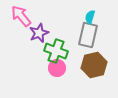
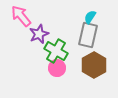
cyan semicircle: rotated 16 degrees clockwise
purple star: moved 1 px down
green cross: rotated 10 degrees clockwise
brown hexagon: rotated 15 degrees counterclockwise
